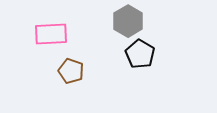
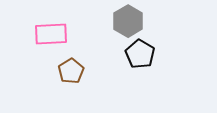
brown pentagon: rotated 20 degrees clockwise
